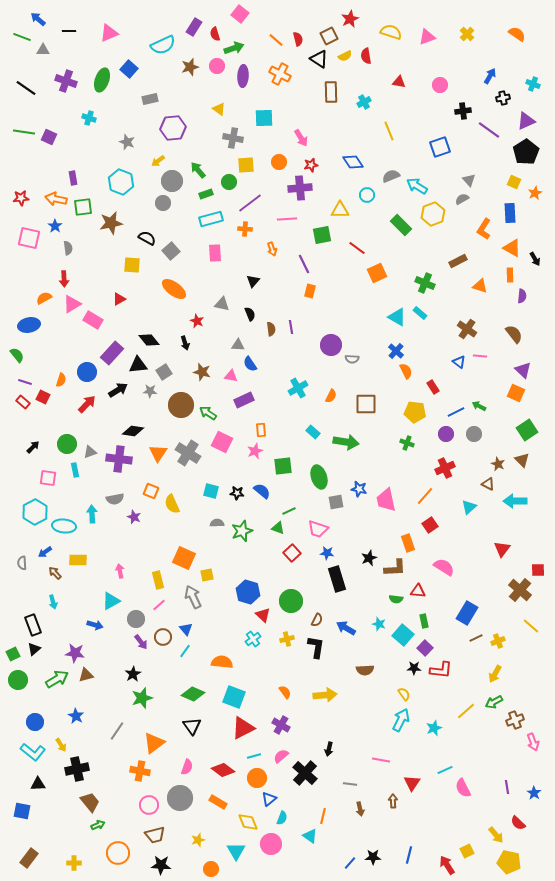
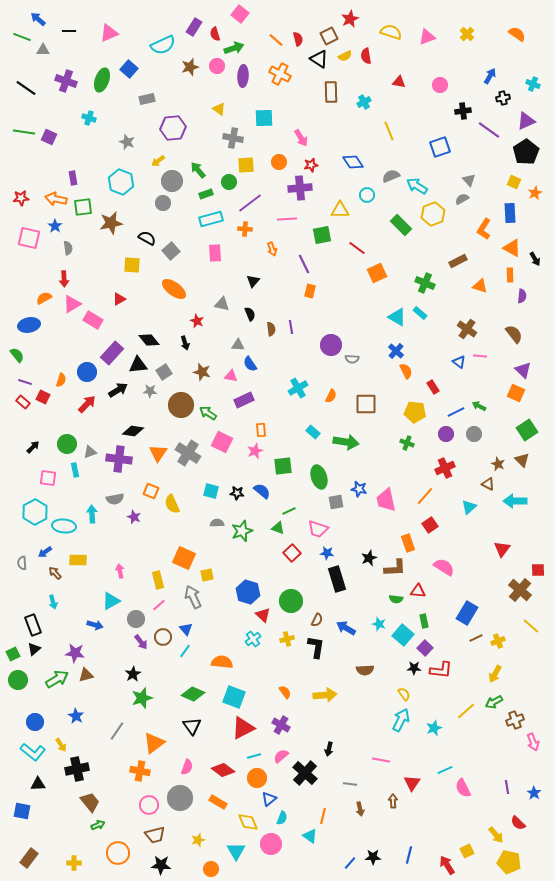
gray rectangle at (150, 99): moved 3 px left
